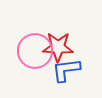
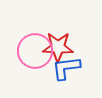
blue L-shape: moved 2 px up
